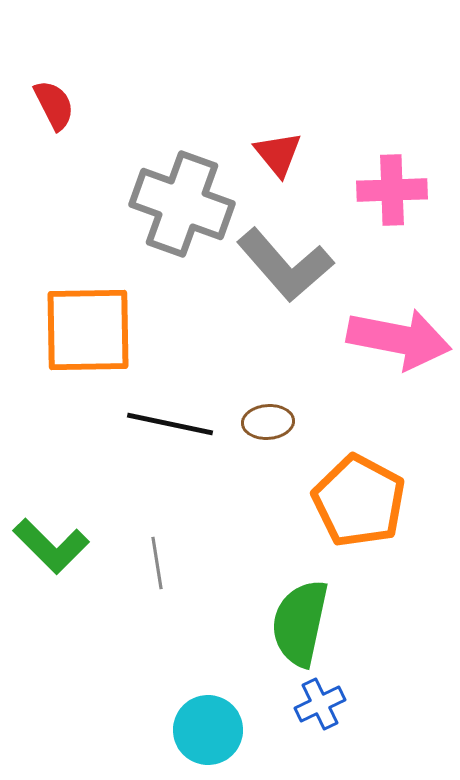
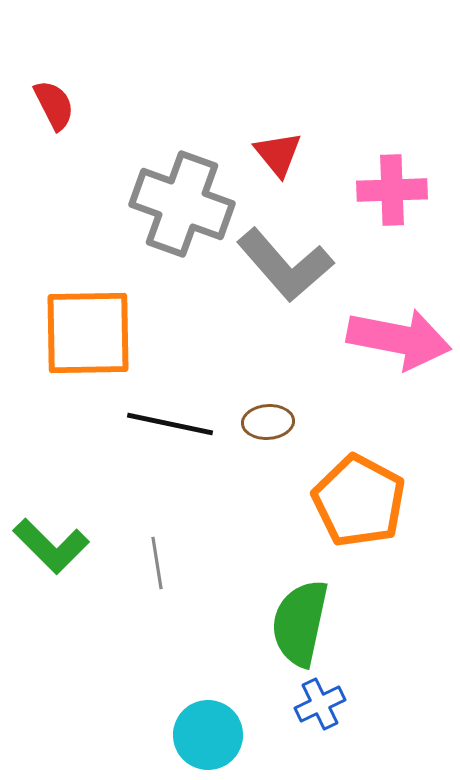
orange square: moved 3 px down
cyan circle: moved 5 px down
